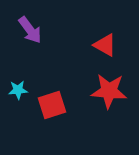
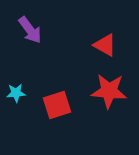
cyan star: moved 2 px left, 3 px down
red square: moved 5 px right
